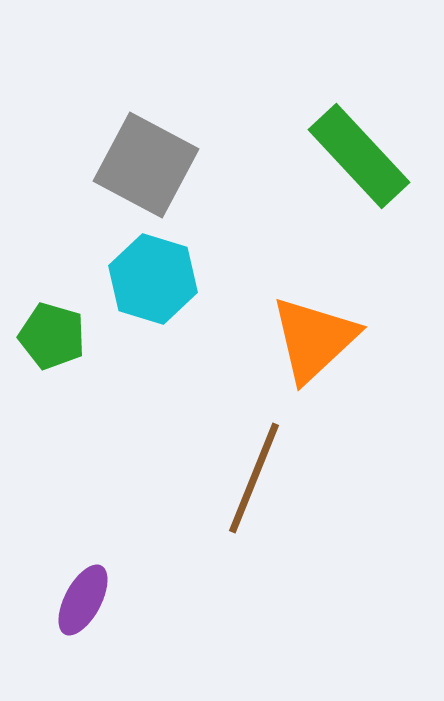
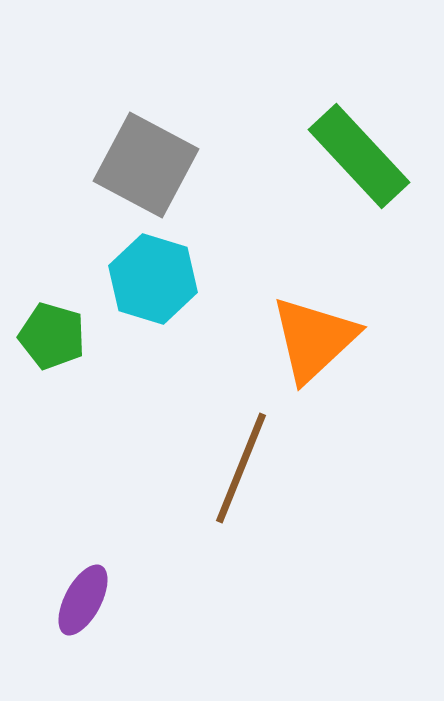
brown line: moved 13 px left, 10 px up
